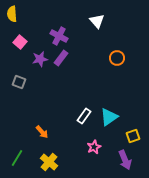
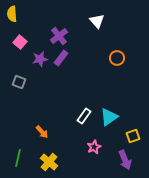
purple cross: rotated 24 degrees clockwise
green line: moved 1 px right; rotated 18 degrees counterclockwise
